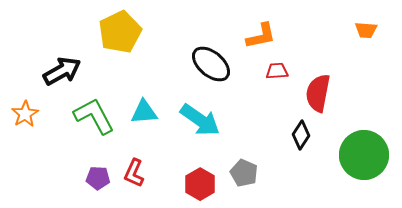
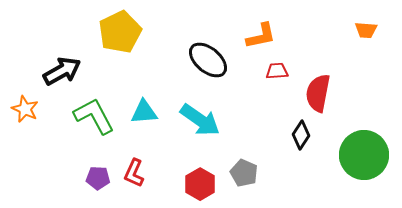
black ellipse: moved 3 px left, 4 px up
orange star: moved 5 px up; rotated 16 degrees counterclockwise
